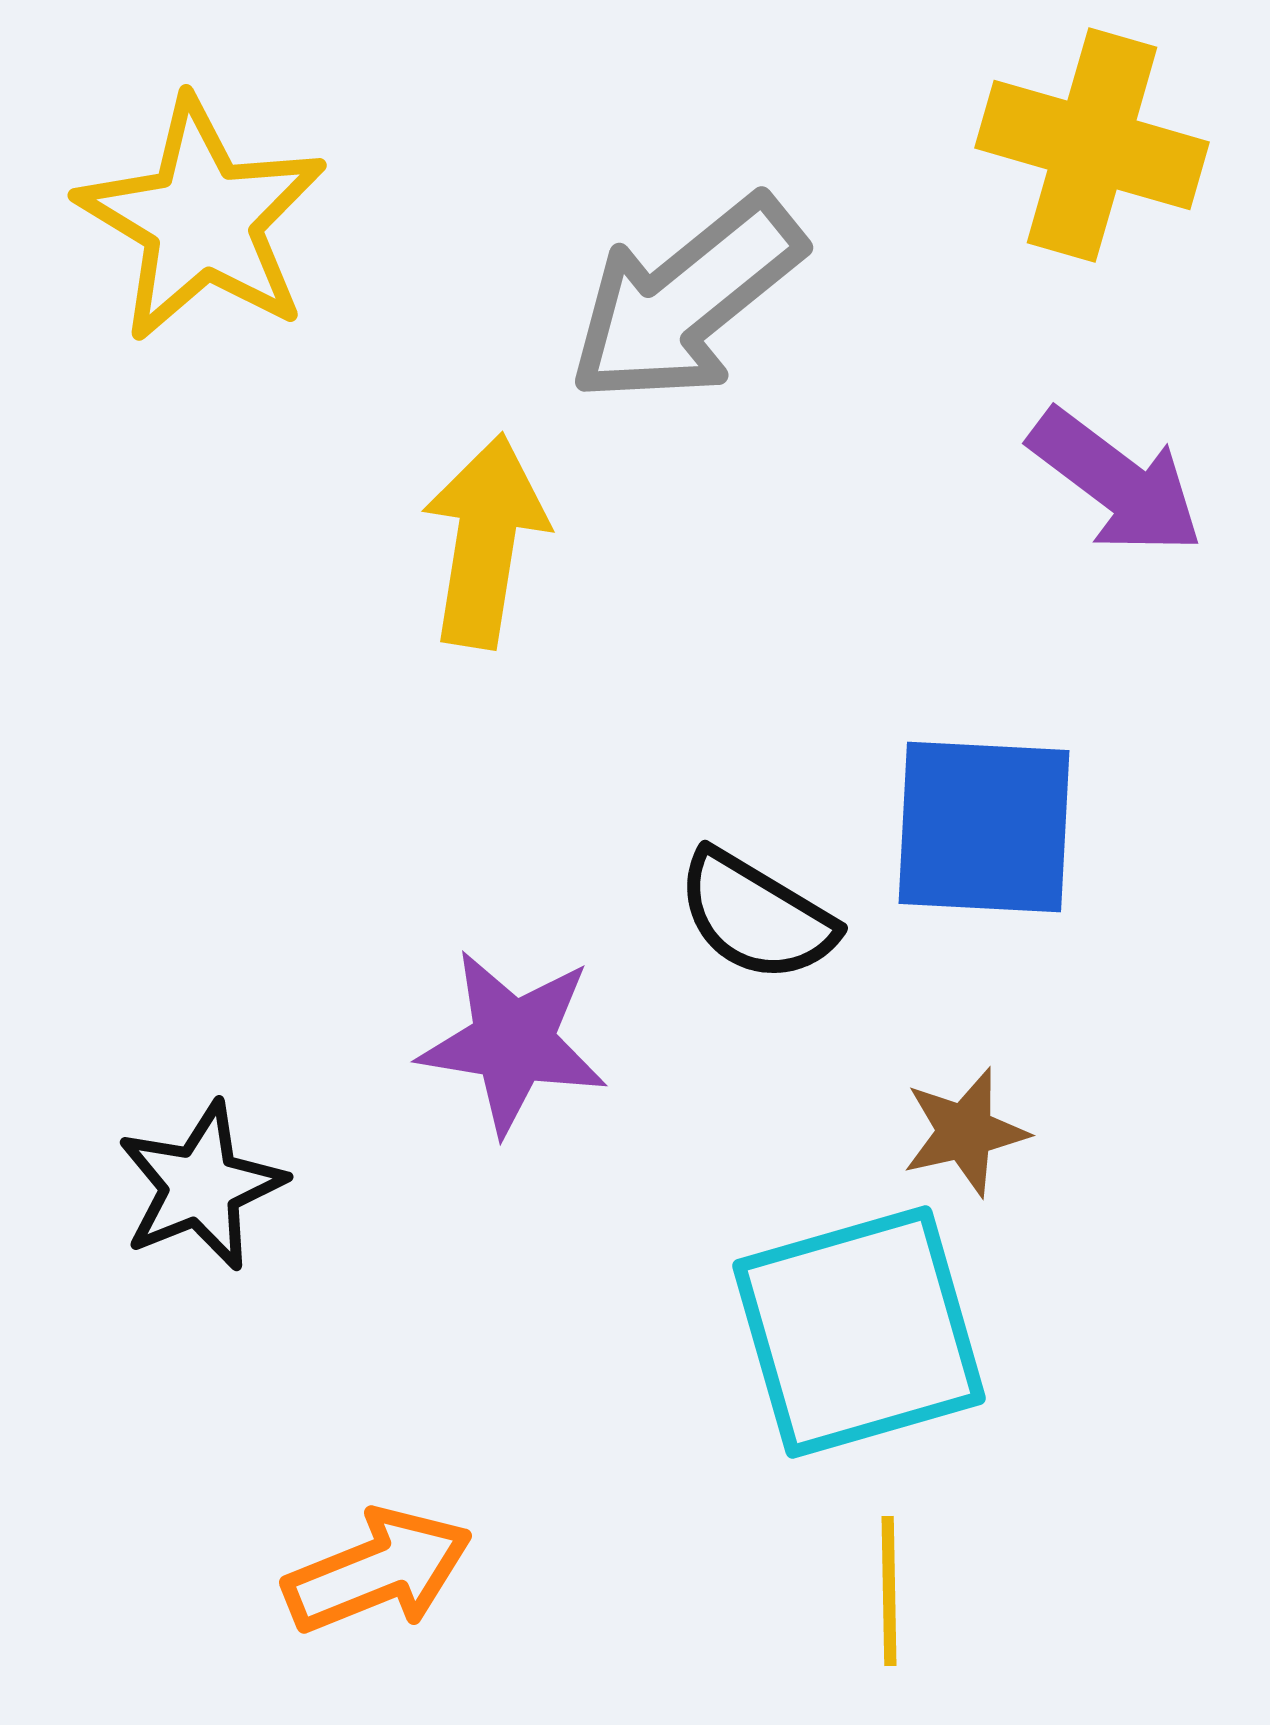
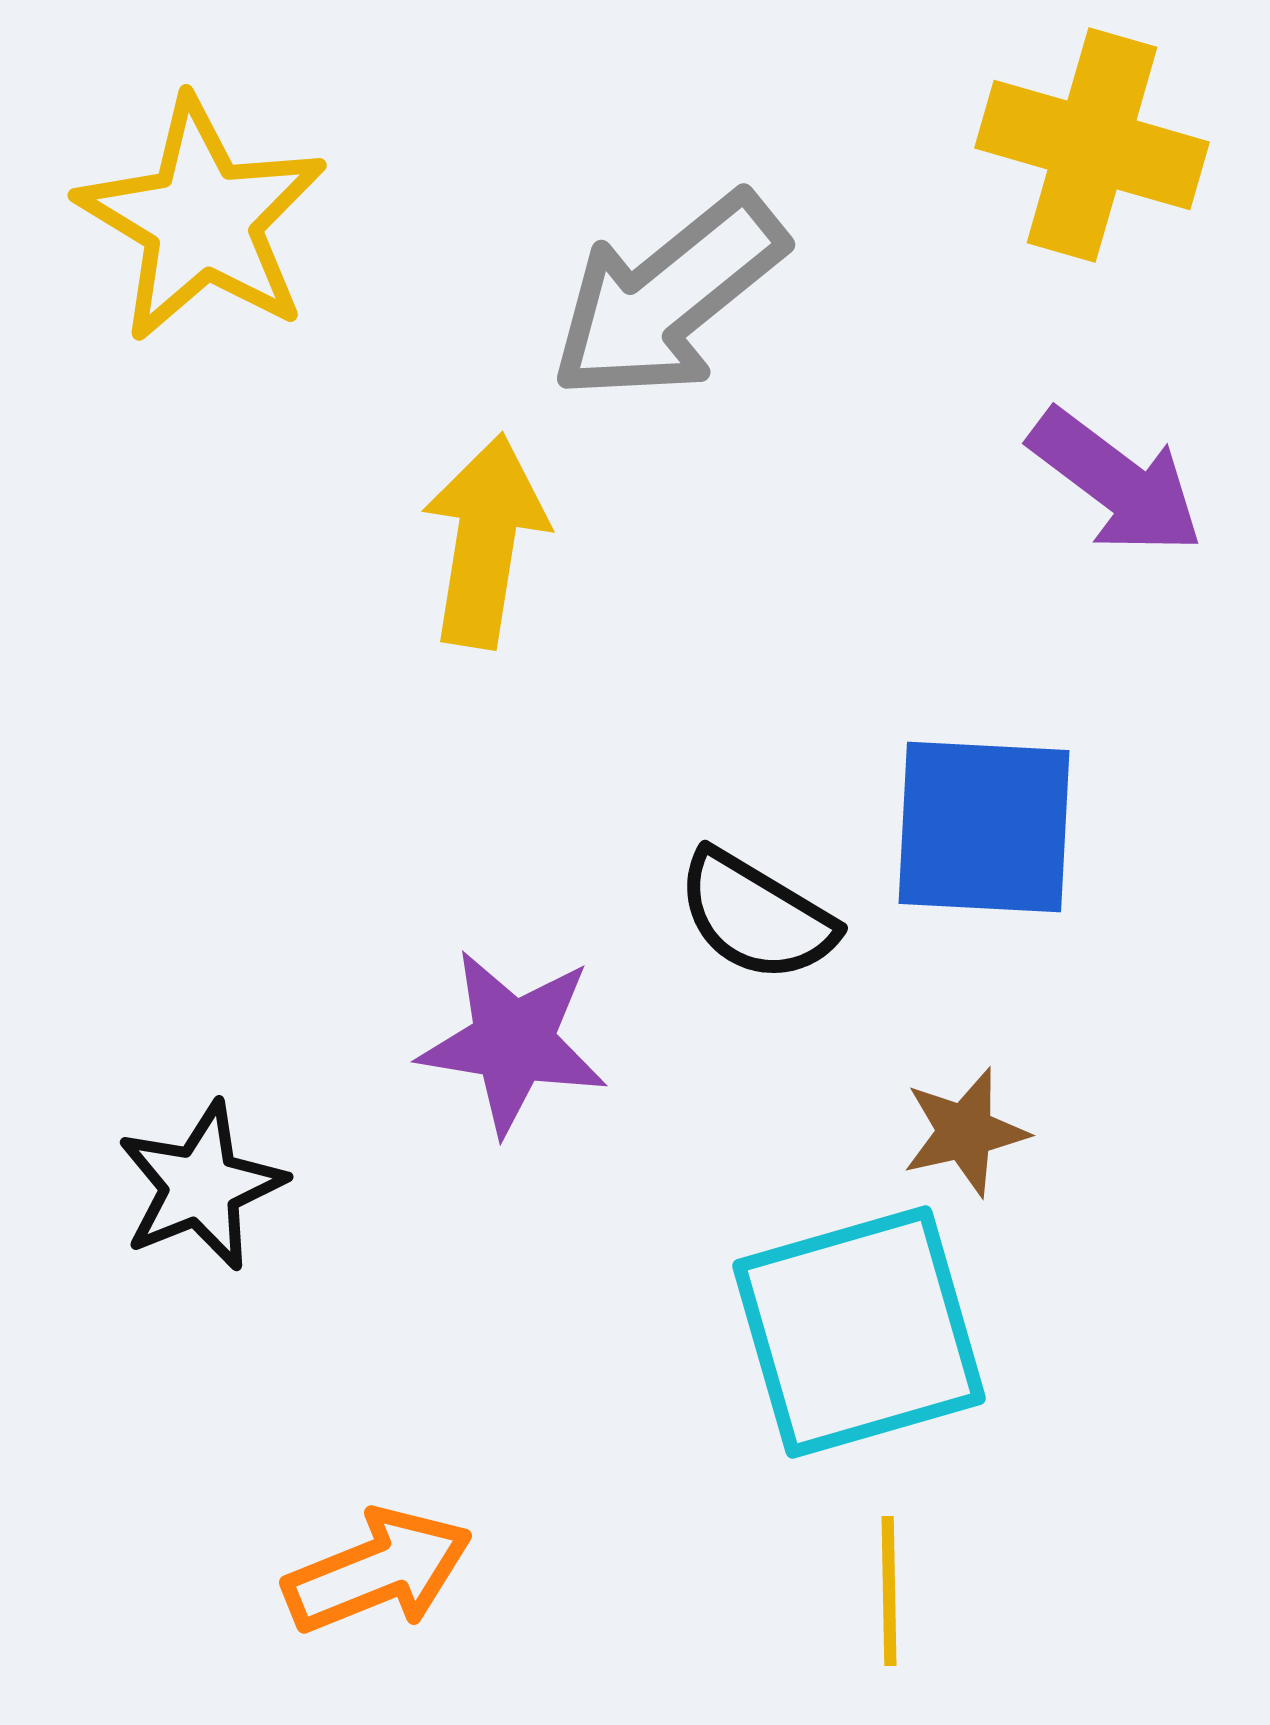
gray arrow: moved 18 px left, 3 px up
